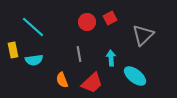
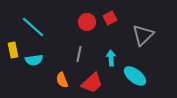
gray line: rotated 21 degrees clockwise
